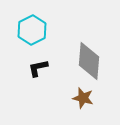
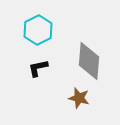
cyan hexagon: moved 6 px right
brown star: moved 4 px left
